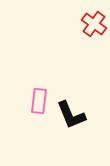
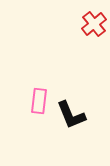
red cross: rotated 15 degrees clockwise
